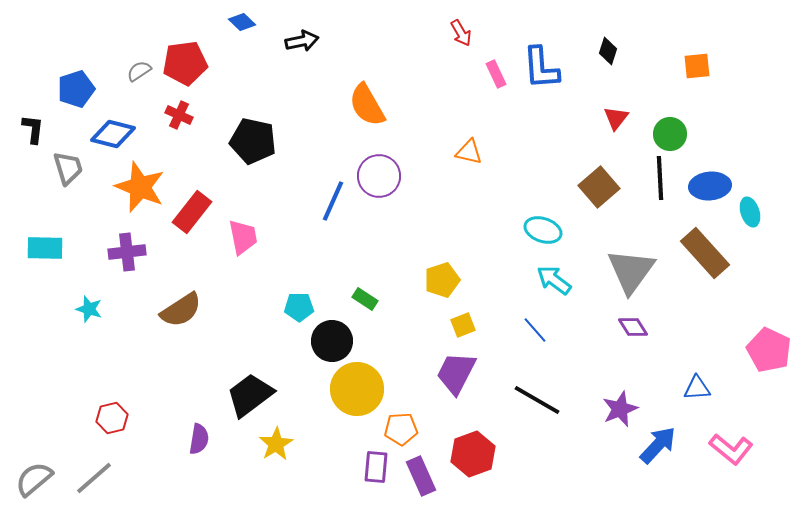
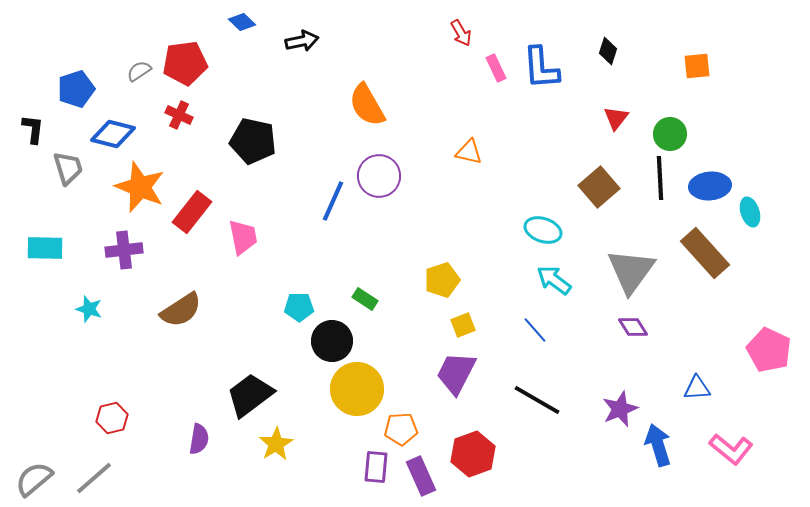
pink rectangle at (496, 74): moved 6 px up
purple cross at (127, 252): moved 3 px left, 2 px up
blue arrow at (658, 445): rotated 60 degrees counterclockwise
